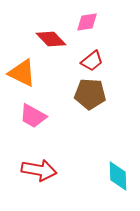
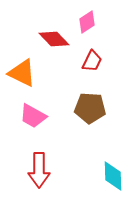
pink diamond: rotated 25 degrees counterclockwise
red diamond: moved 3 px right
red trapezoid: rotated 25 degrees counterclockwise
brown pentagon: moved 14 px down
red arrow: rotated 80 degrees clockwise
cyan diamond: moved 5 px left
